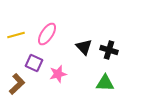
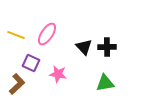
yellow line: rotated 36 degrees clockwise
black cross: moved 2 px left, 3 px up; rotated 18 degrees counterclockwise
purple square: moved 3 px left
pink star: rotated 24 degrees clockwise
green triangle: rotated 12 degrees counterclockwise
